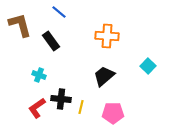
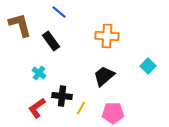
cyan cross: moved 2 px up; rotated 16 degrees clockwise
black cross: moved 1 px right, 3 px up
yellow line: moved 1 px down; rotated 16 degrees clockwise
